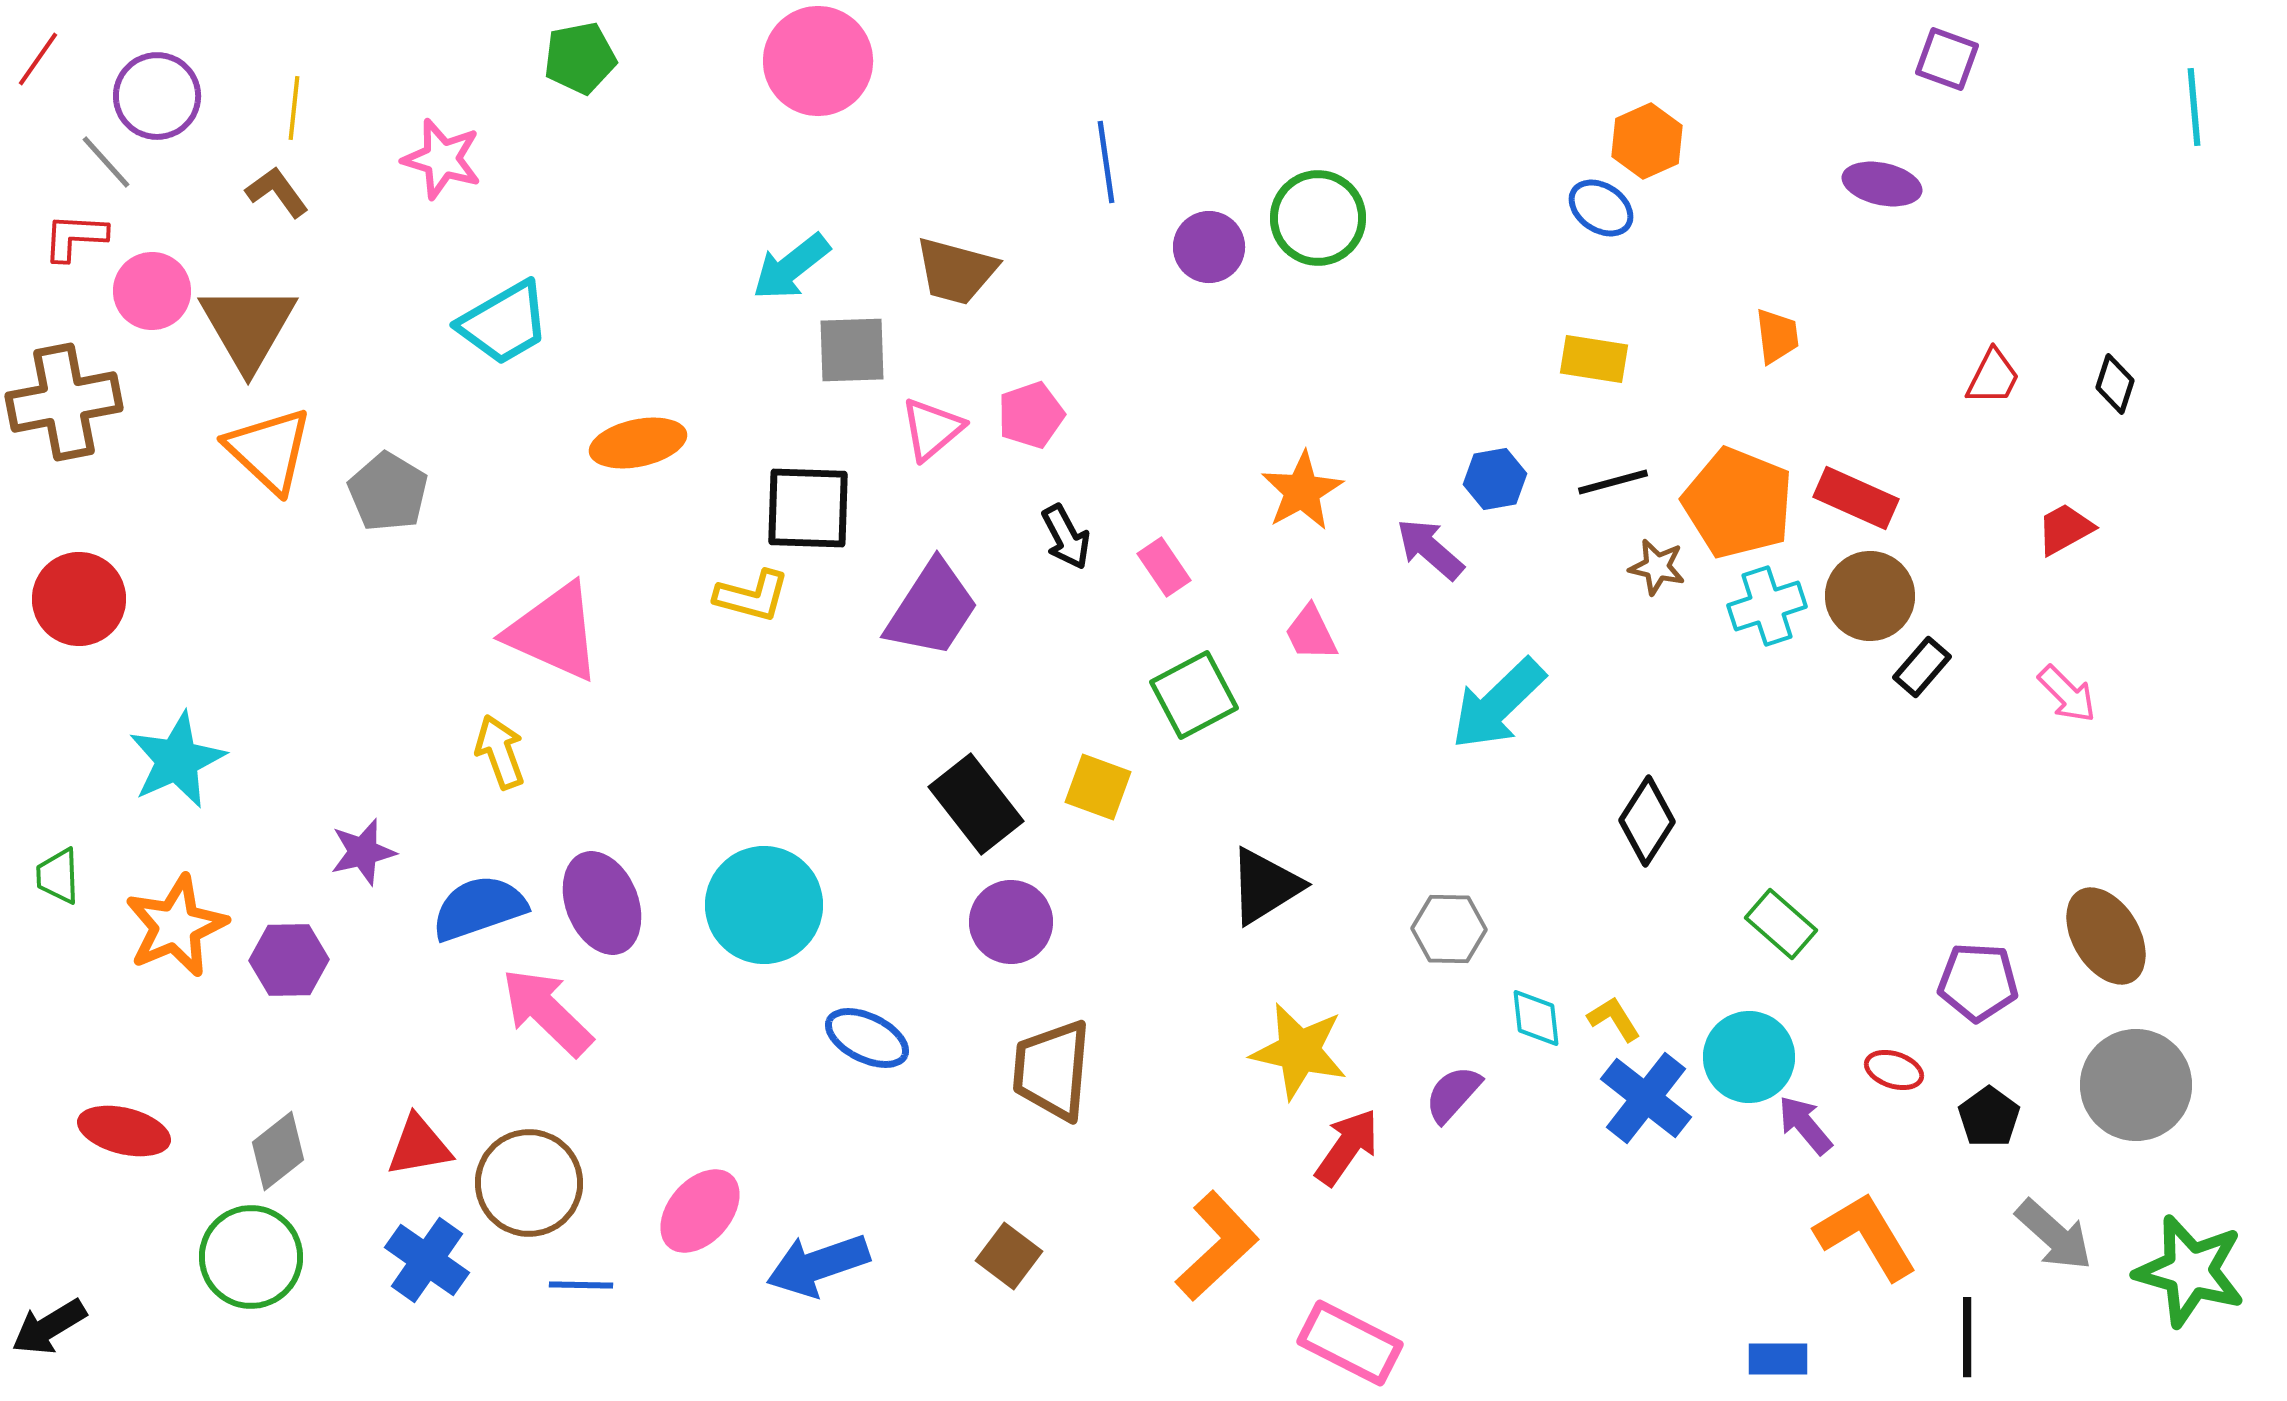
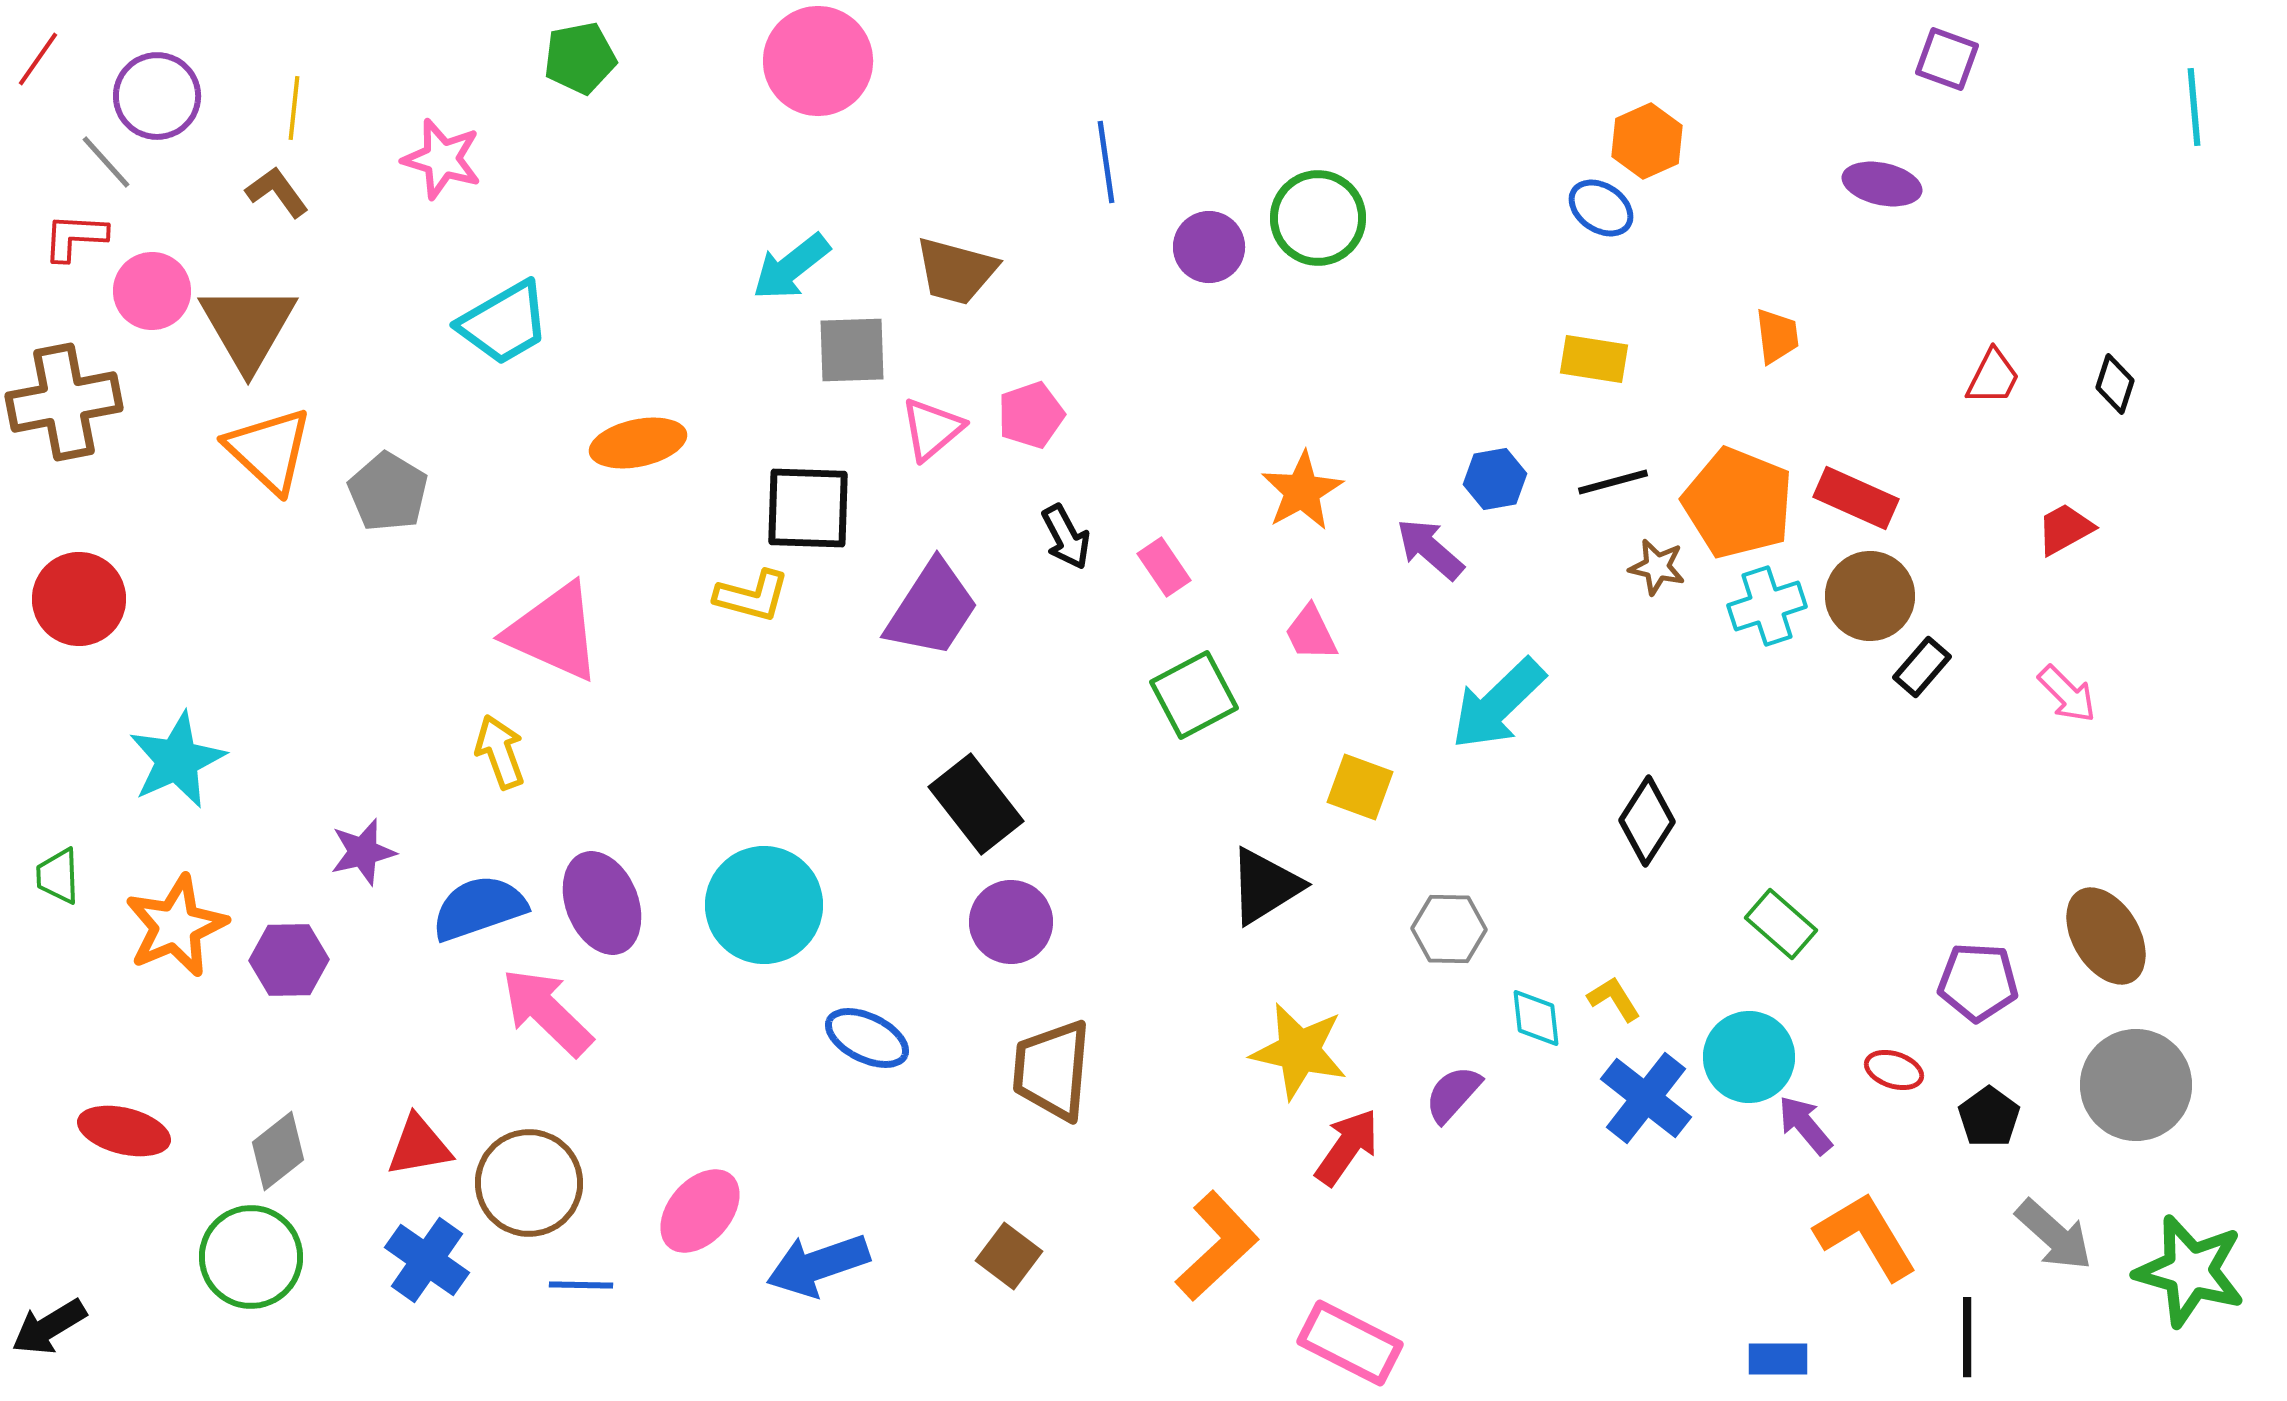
yellow square at (1098, 787): moved 262 px right
yellow L-shape at (1614, 1019): moved 20 px up
